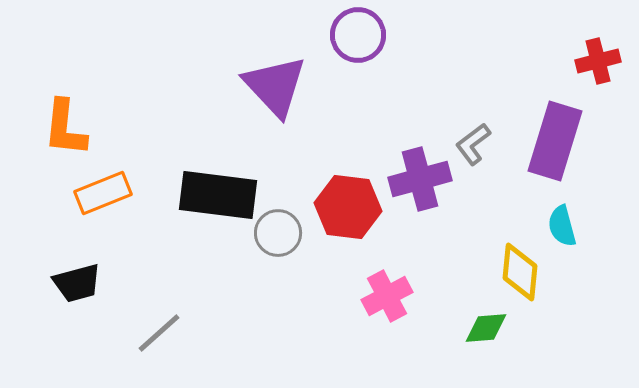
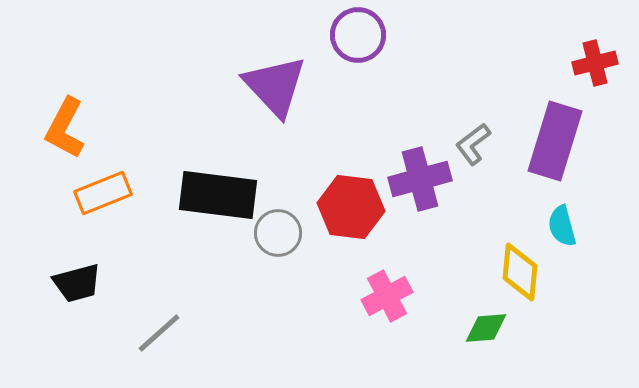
red cross: moved 3 px left, 2 px down
orange L-shape: rotated 22 degrees clockwise
red hexagon: moved 3 px right
